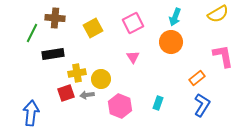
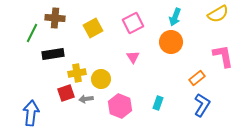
gray arrow: moved 1 px left, 4 px down
